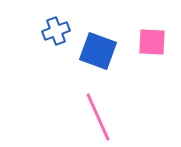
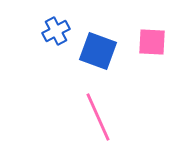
blue cross: rotated 8 degrees counterclockwise
